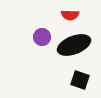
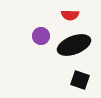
purple circle: moved 1 px left, 1 px up
